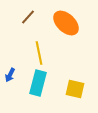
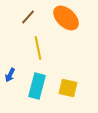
orange ellipse: moved 5 px up
yellow line: moved 1 px left, 5 px up
cyan rectangle: moved 1 px left, 3 px down
yellow square: moved 7 px left, 1 px up
